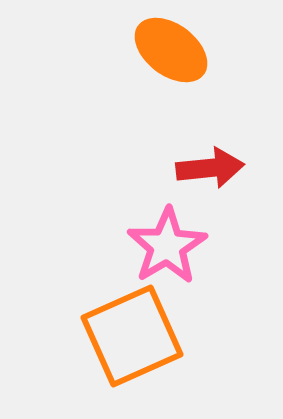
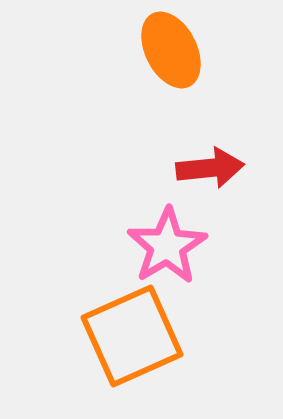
orange ellipse: rotated 26 degrees clockwise
